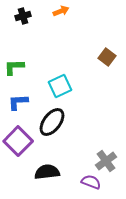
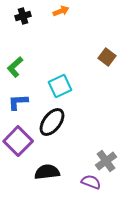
green L-shape: moved 1 px right; rotated 40 degrees counterclockwise
